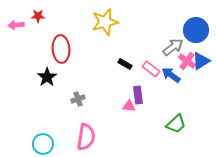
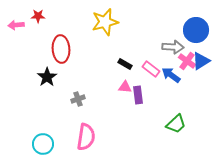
gray arrow: rotated 40 degrees clockwise
pink triangle: moved 4 px left, 19 px up
